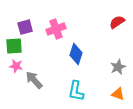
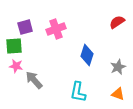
blue diamond: moved 11 px right, 1 px down
cyan L-shape: moved 2 px right, 1 px down
